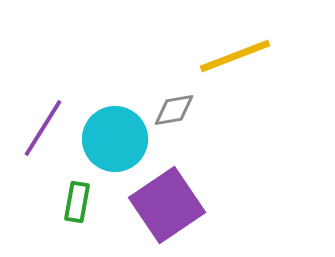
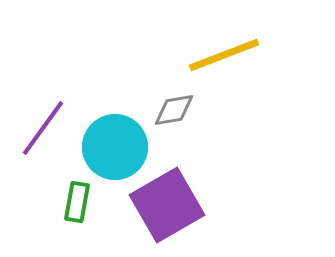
yellow line: moved 11 px left, 1 px up
purple line: rotated 4 degrees clockwise
cyan circle: moved 8 px down
purple square: rotated 4 degrees clockwise
